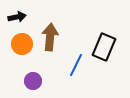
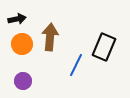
black arrow: moved 2 px down
purple circle: moved 10 px left
